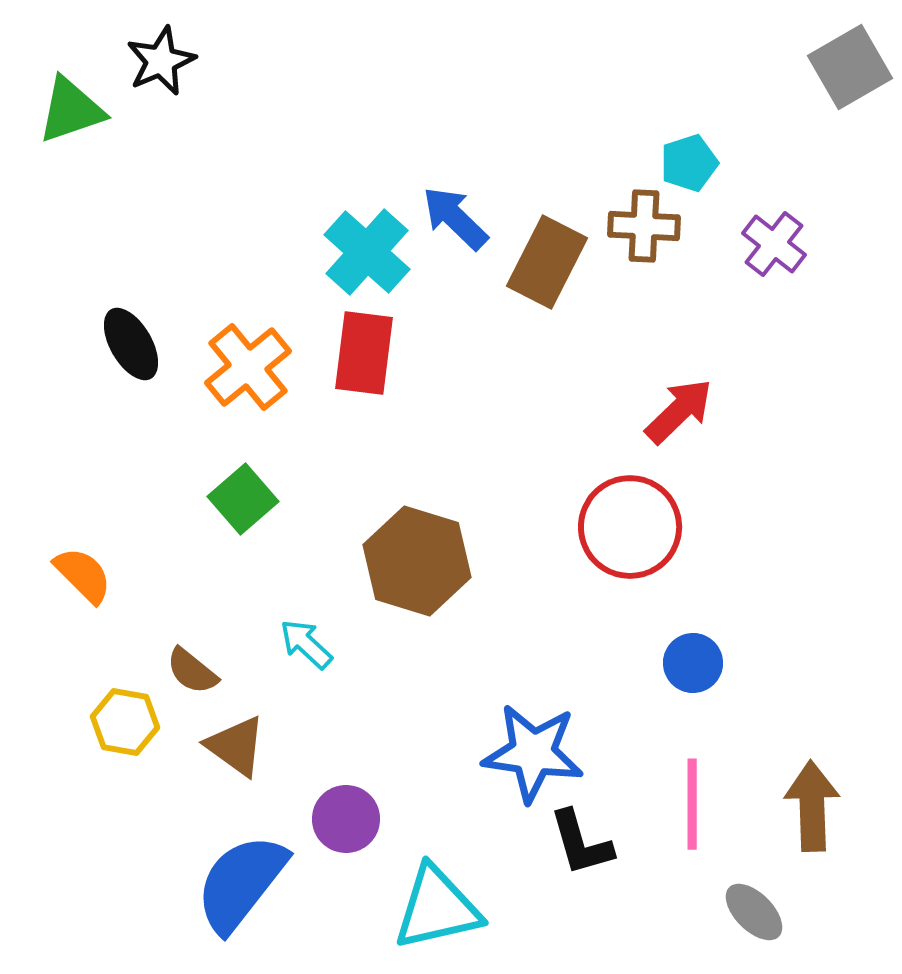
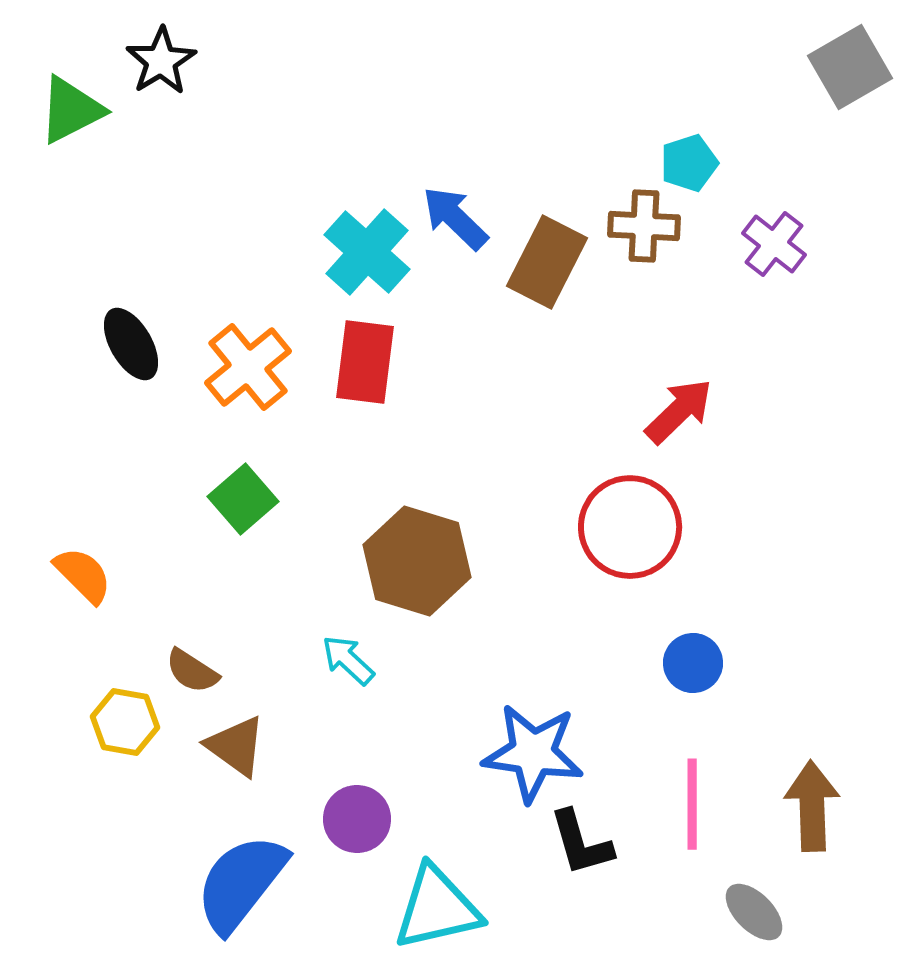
black star: rotated 8 degrees counterclockwise
green triangle: rotated 8 degrees counterclockwise
red rectangle: moved 1 px right, 9 px down
cyan arrow: moved 42 px right, 16 px down
brown semicircle: rotated 6 degrees counterclockwise
purple circle: moved 11 px right
